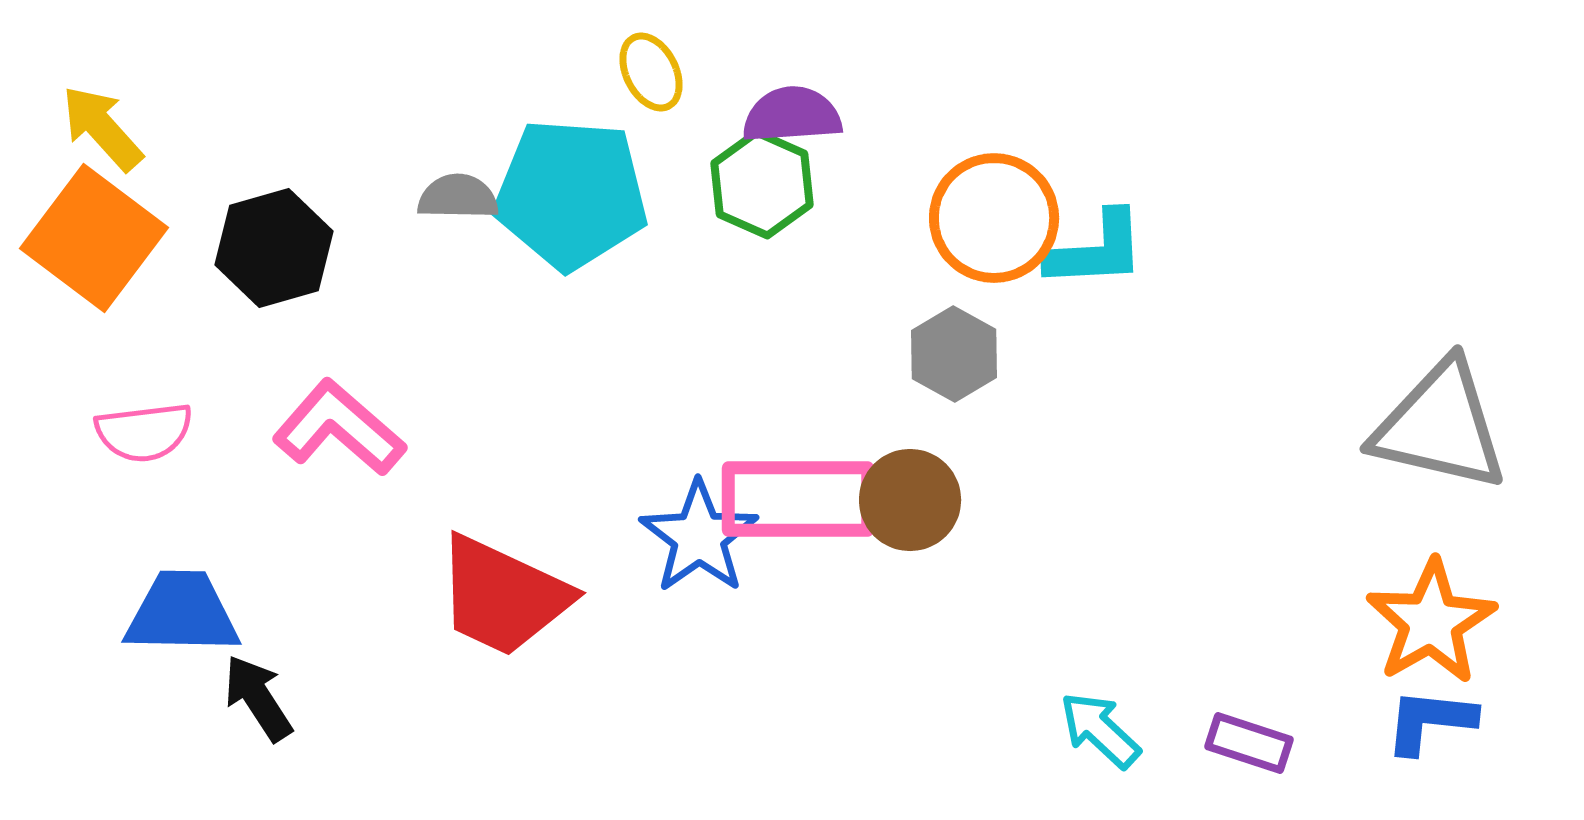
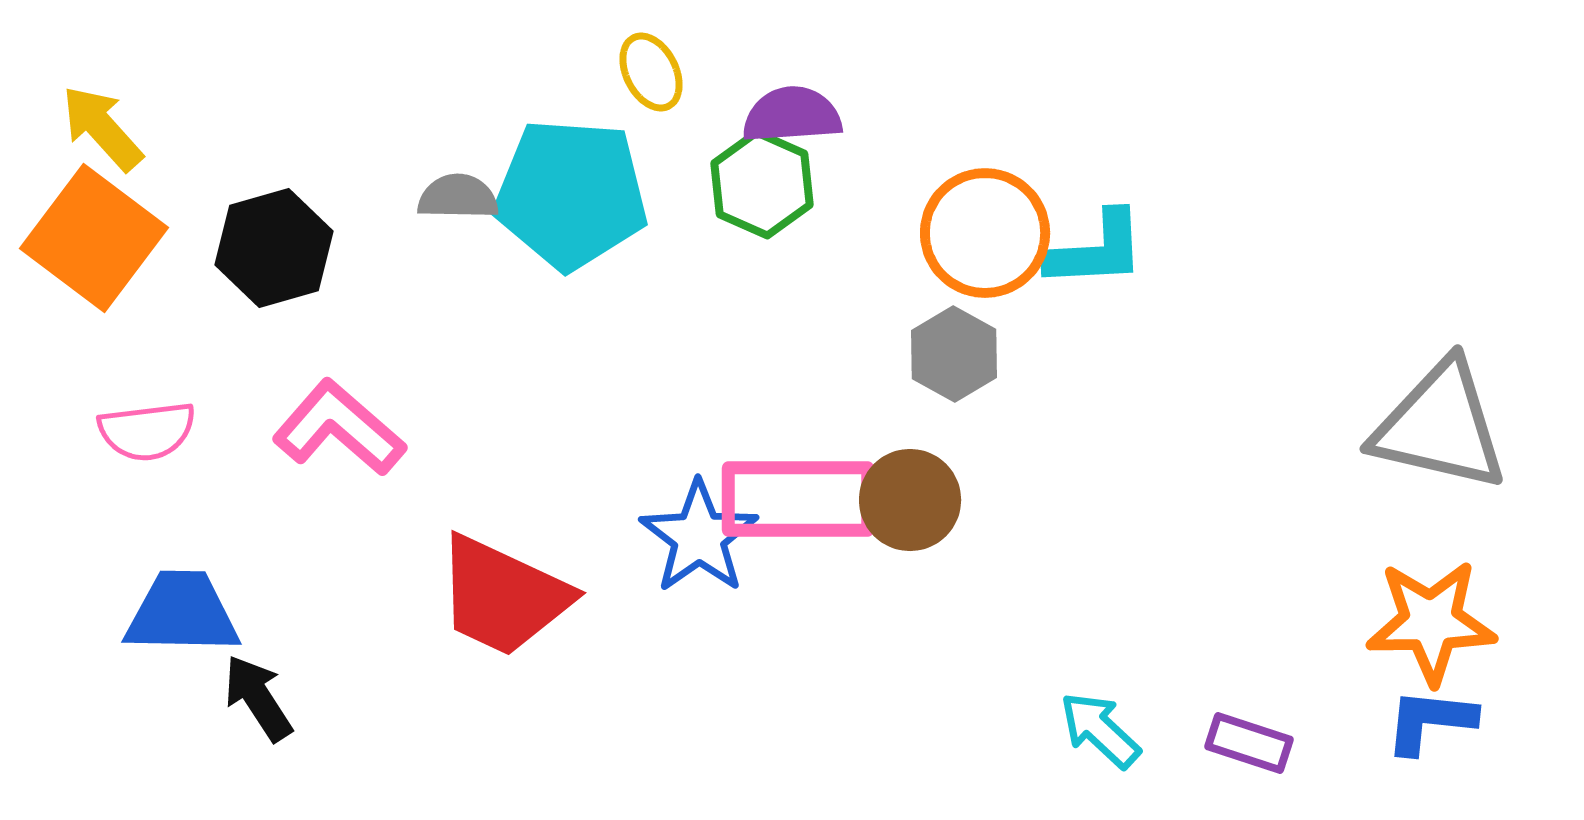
orange circle: moved 9 px left, 15 px down
pink semicircle: moved 3 px right, 1 px up
orange star: rotated 29 degrees clockwise
